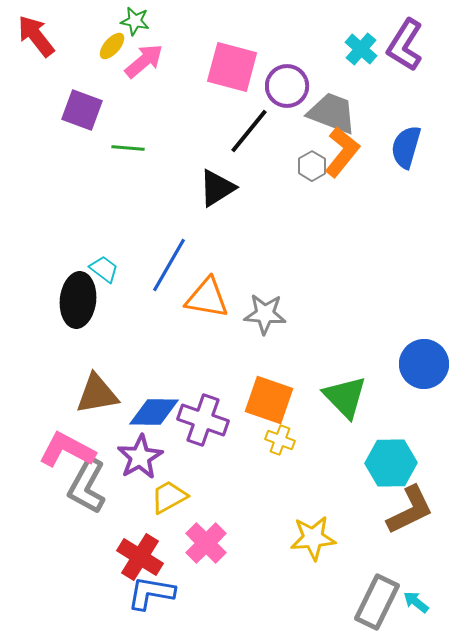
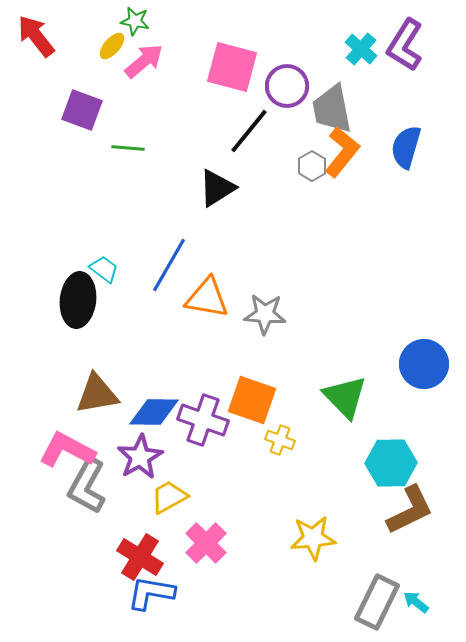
gray trapezoid: moved 4 px up; rotated 122 degrees counterclockwise
orange square: moved 17 px left
